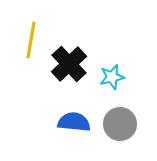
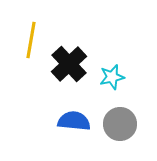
blue semicircle: moved 1 px up
